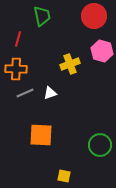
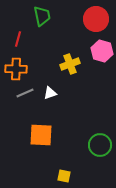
red circle: moved 2 px right, 3 px down
